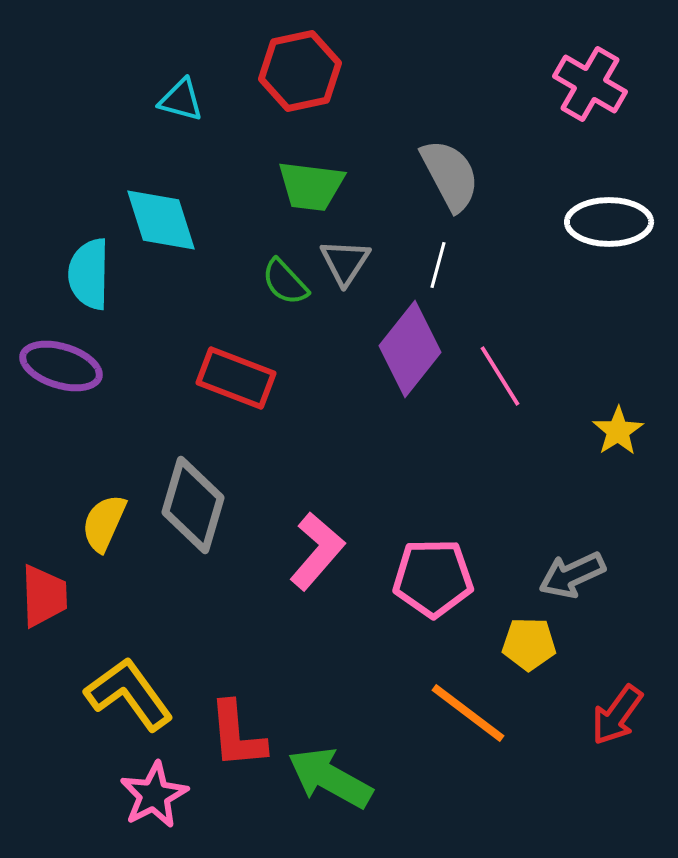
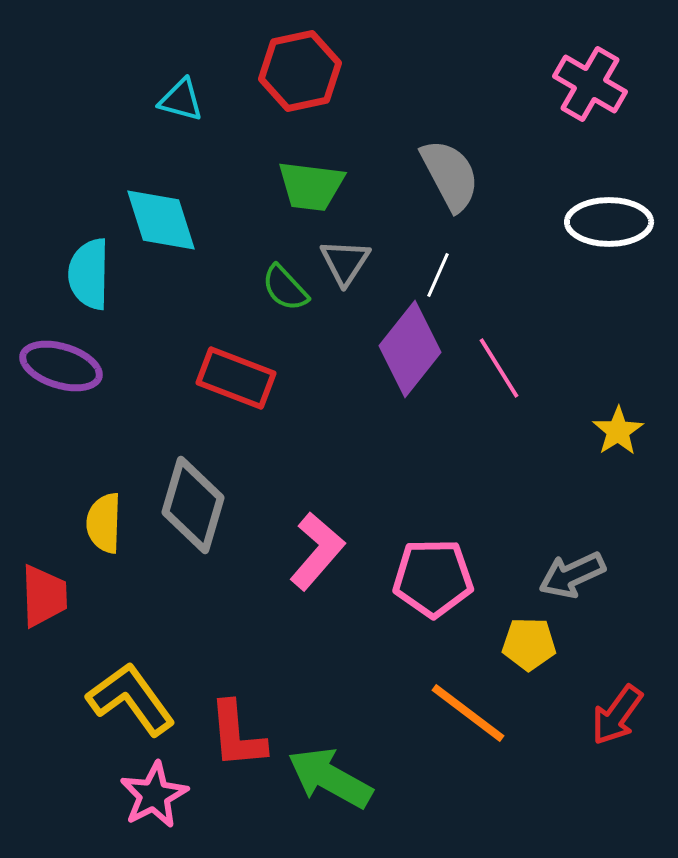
white line: moved 10 px down; rotated 9 degrees clockwise
green semicircle: moved 6 px down
pink line: moved 1 px left, 8 px up
yellow semicircle: rotated 22 degrees counterclockwise
yellow L-shape: moved 2 px right, 5 px down
